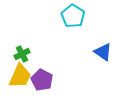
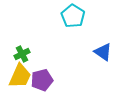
purple pentagon: rotated 30 degrees clockwise
